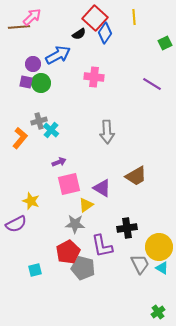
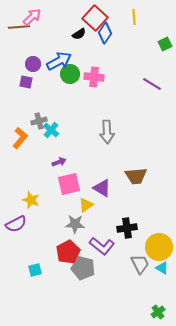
green square: moved 1 px down
blue arrow: moved 1 px right, 6 px down
green circle: moved 29 px right, 9 px up
brown trapezoid: rotated 25 degrees clockwise
yellow star: moved 1 px up
purple L-shape: rotated 40 degrees counterclockwise
